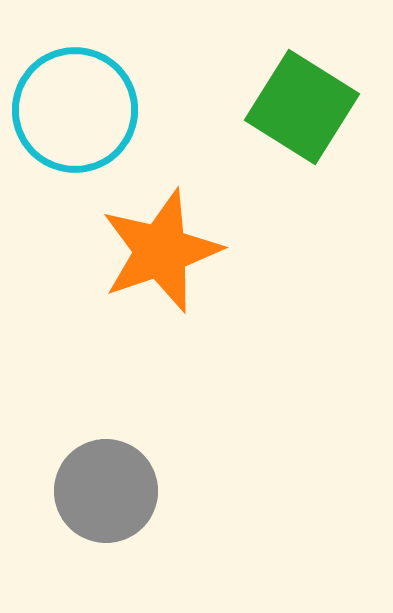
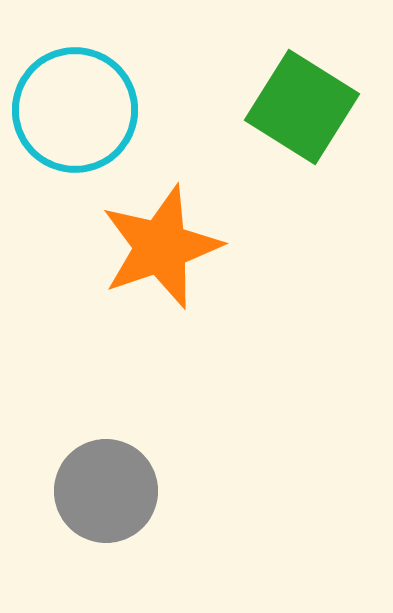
orange star: moved 4 px up
